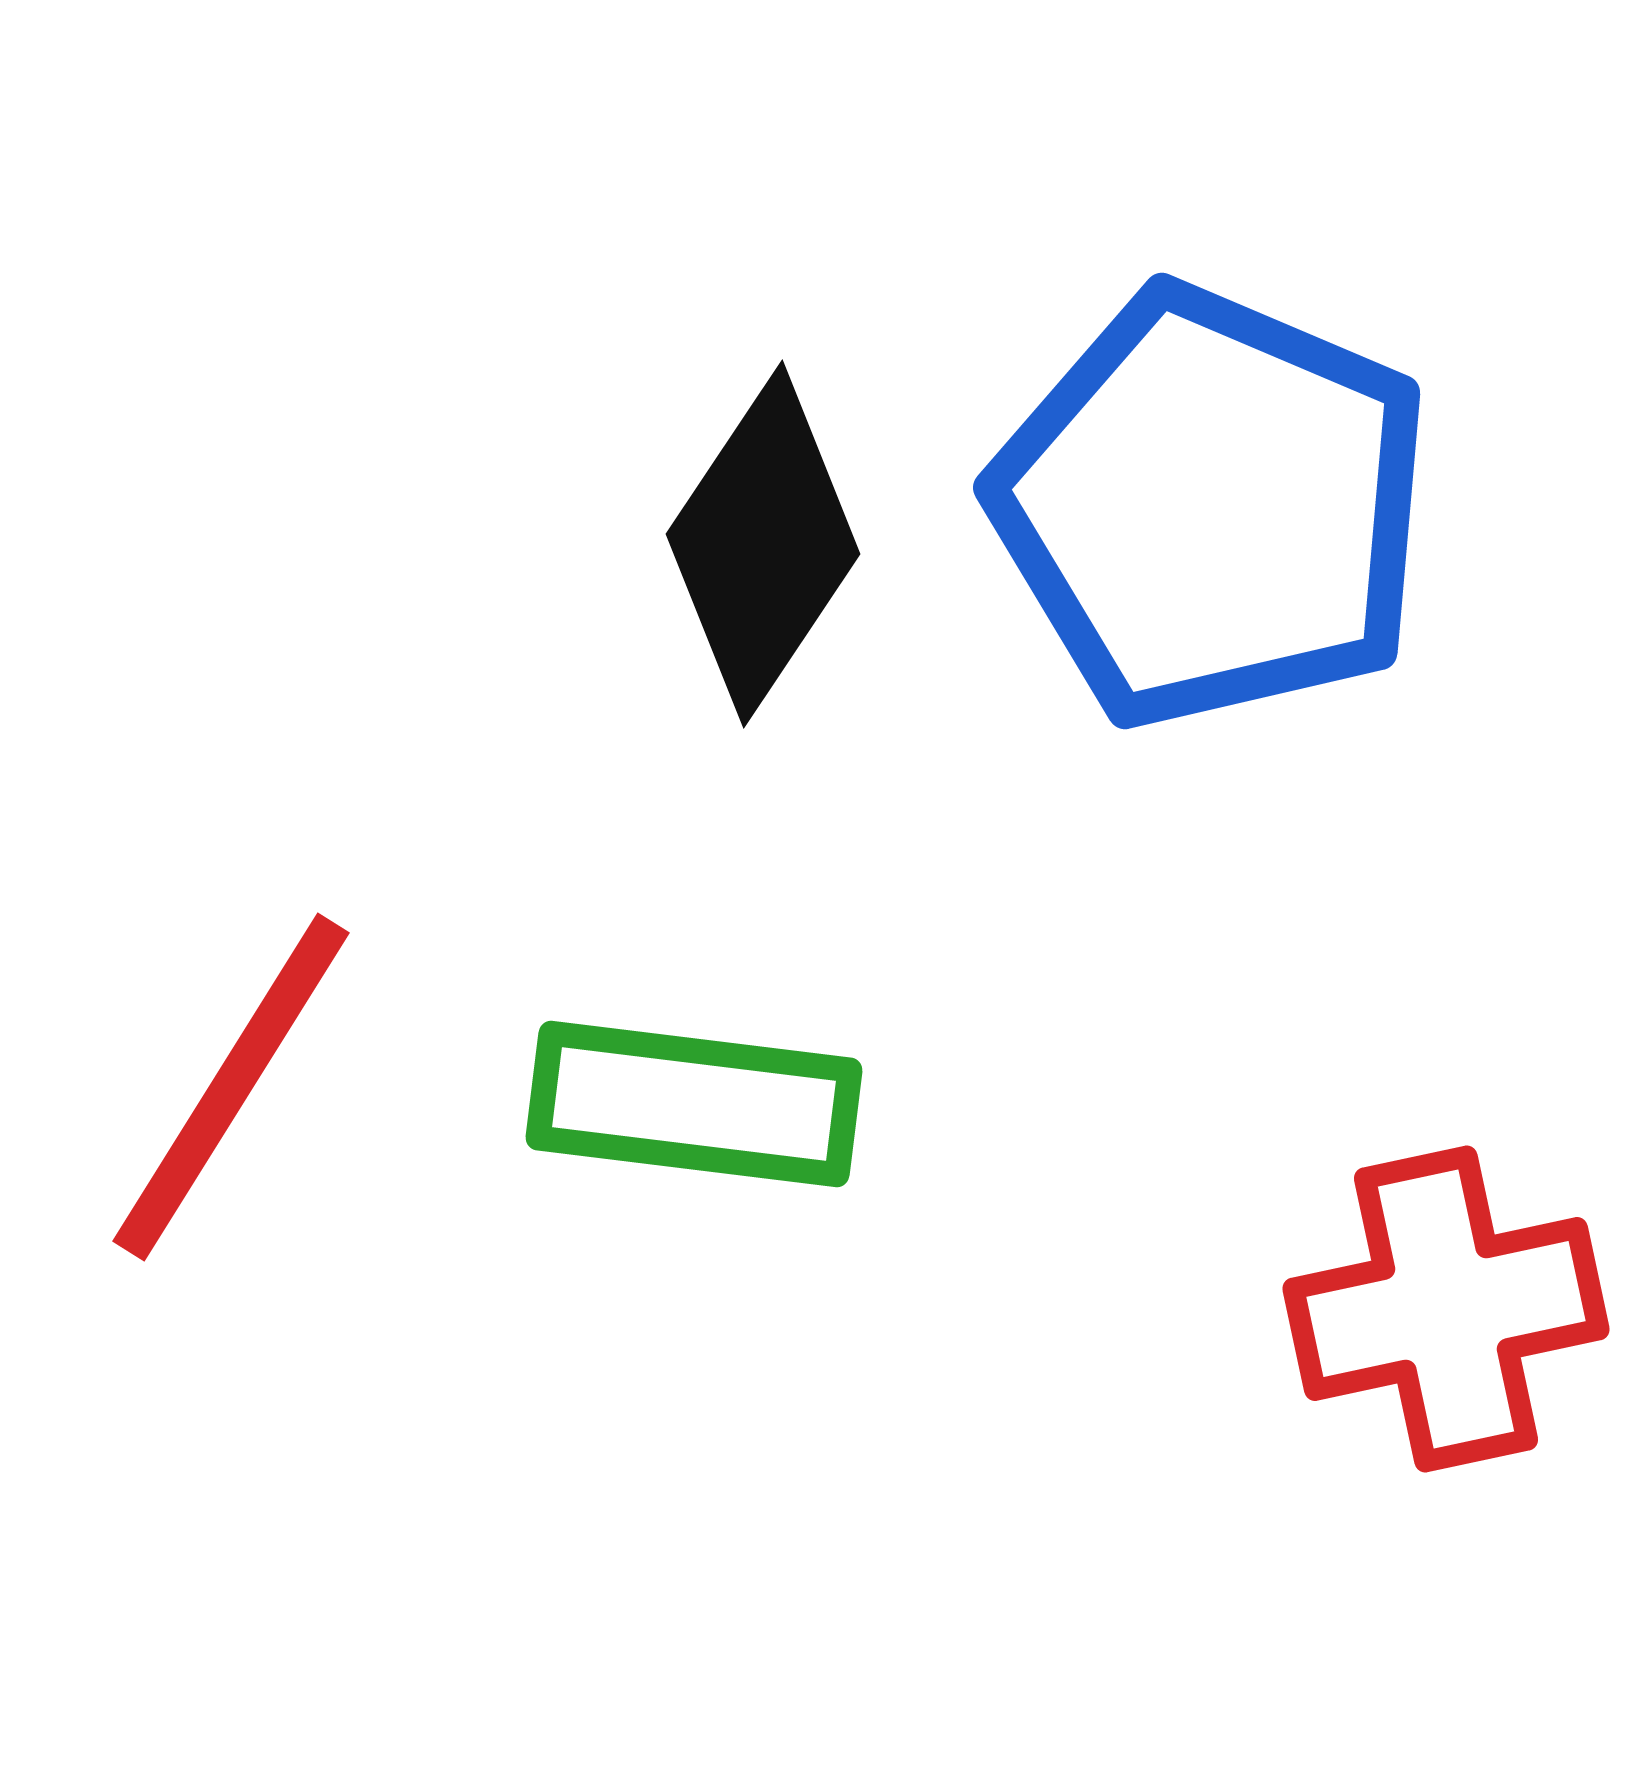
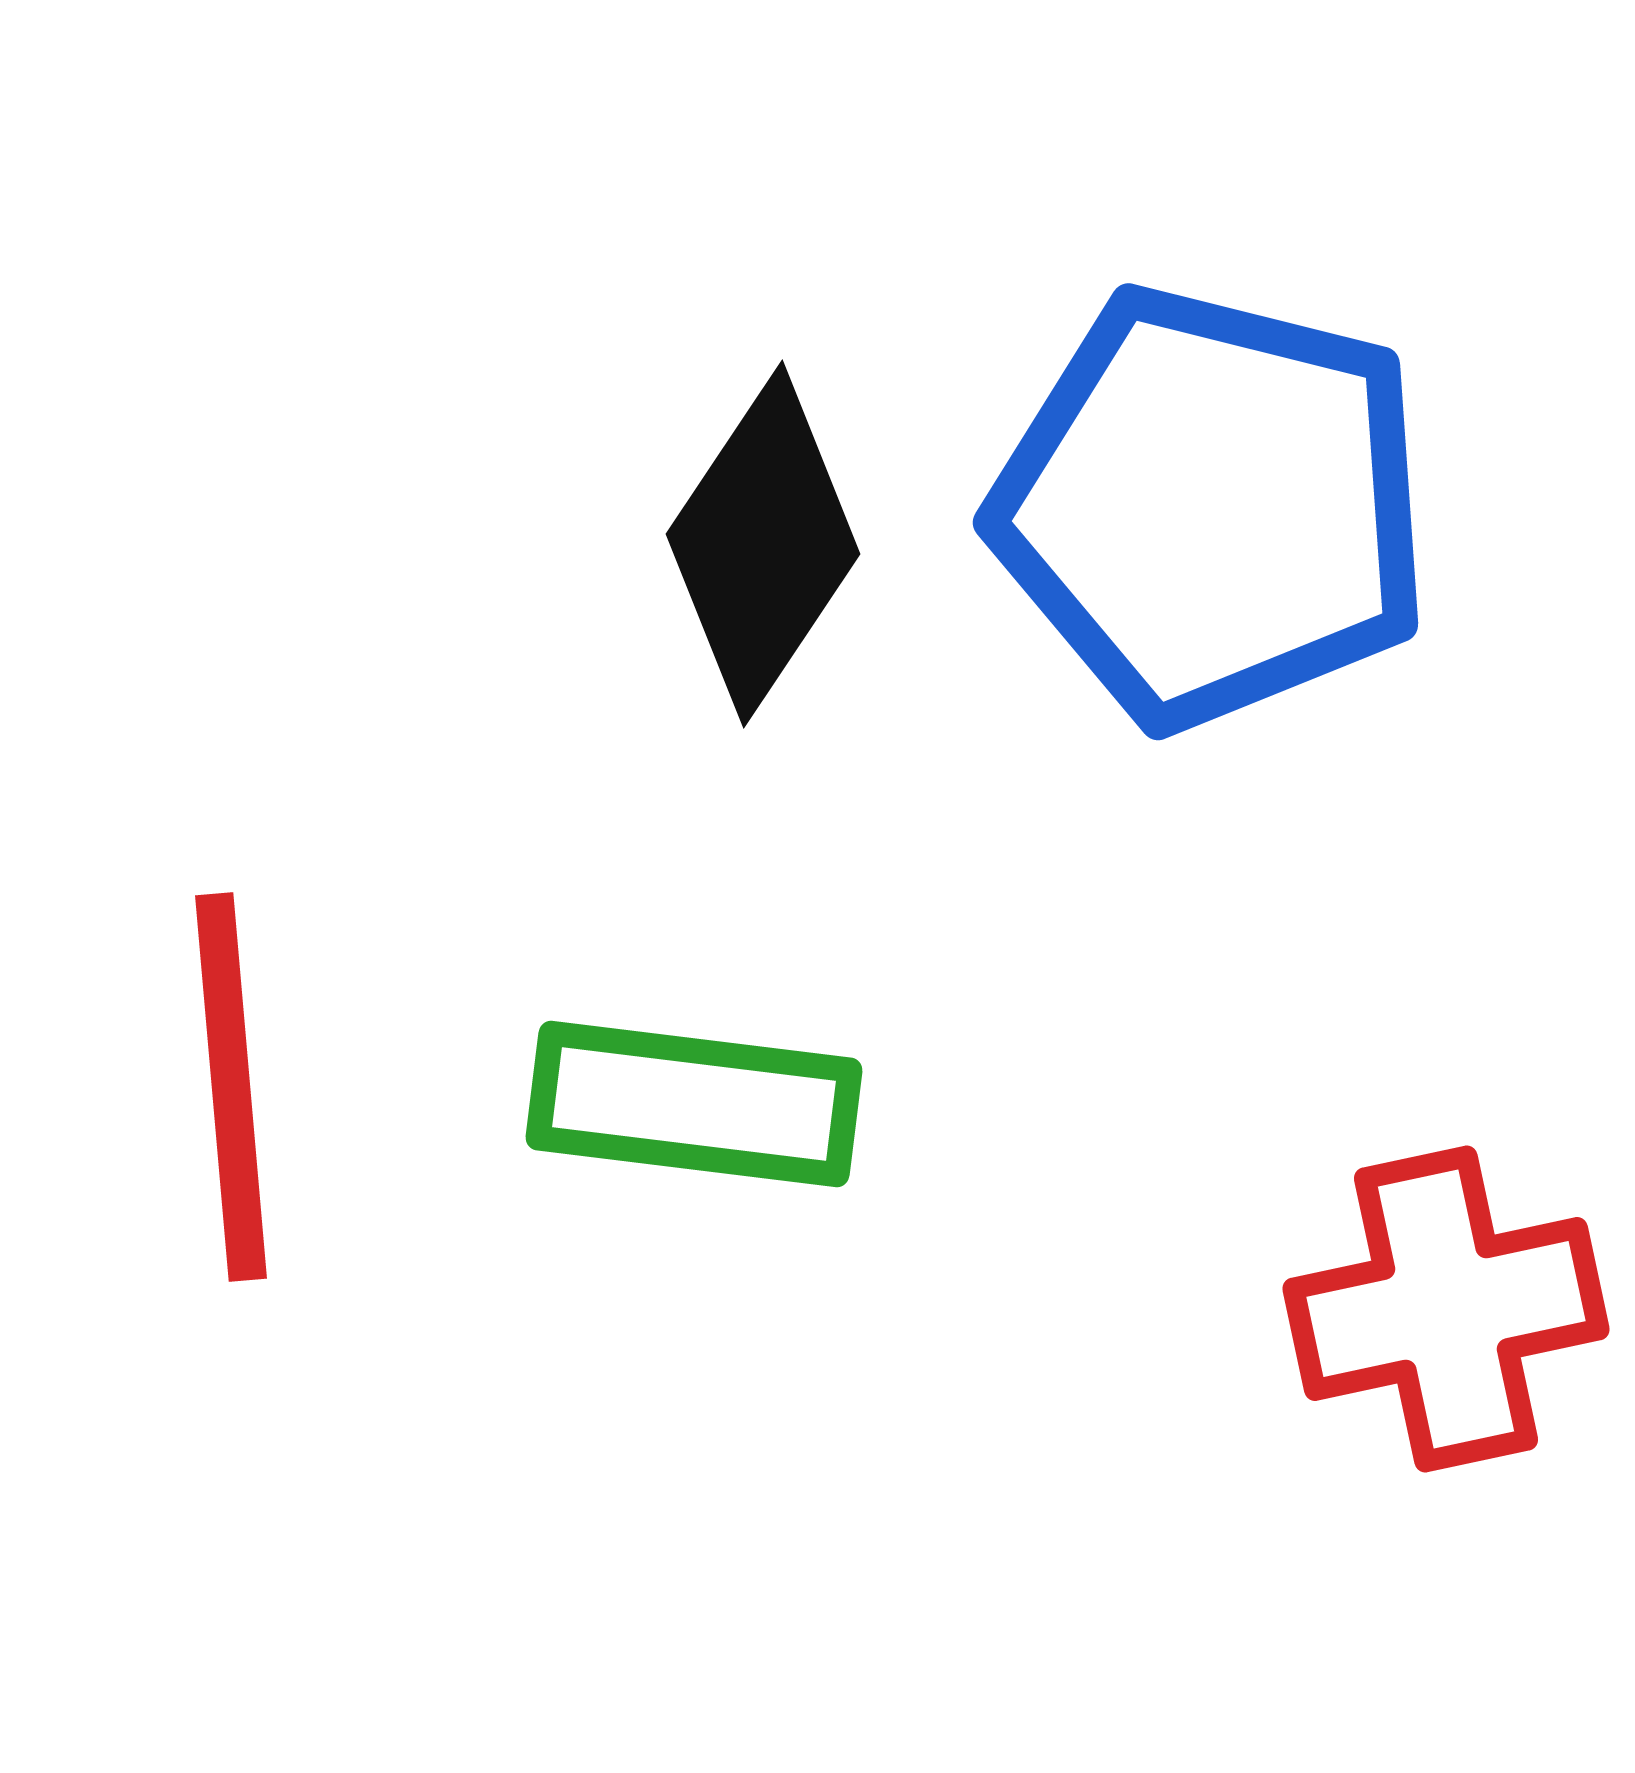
blue pentagon: rotated 9 degrees counterclockwise
red line: rotated 37 degrees counterclockwise
